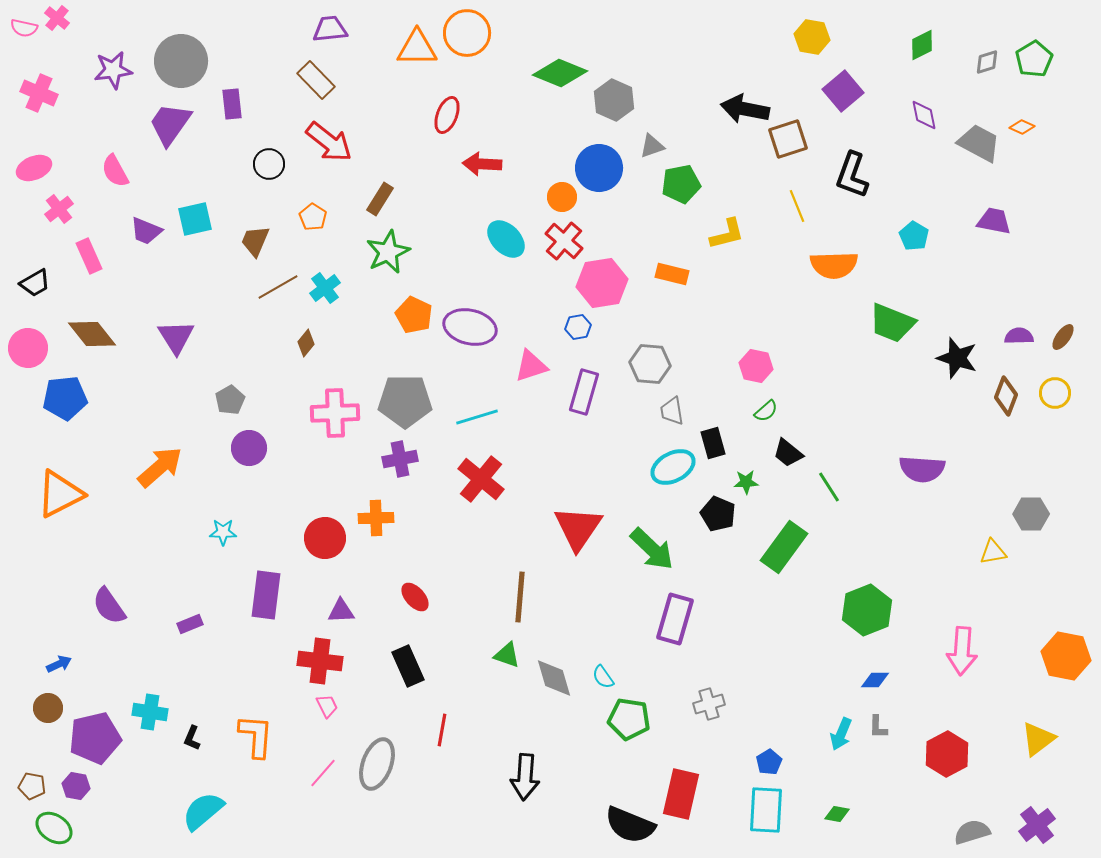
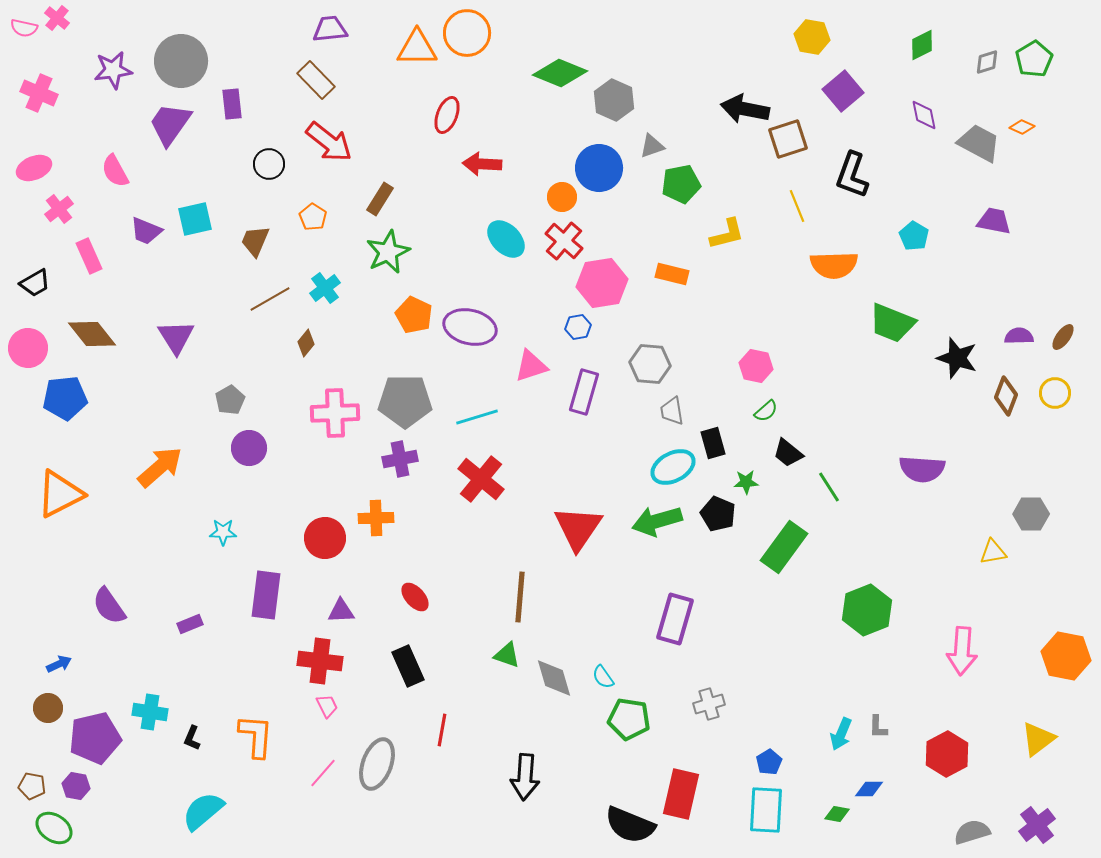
brown line at (278, 287): moved 8 px left, 12 px down
green arrow at (652, 549): moved 5 px right, 28 px up; rotated 120 degrees clockwise
blue diamond at (875, 680): moved 6 px left, 109 px down
